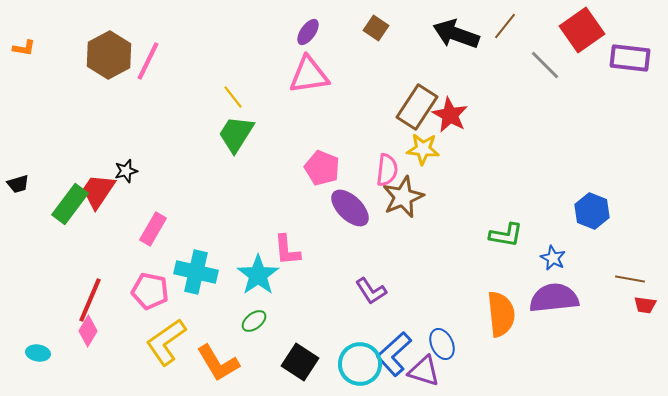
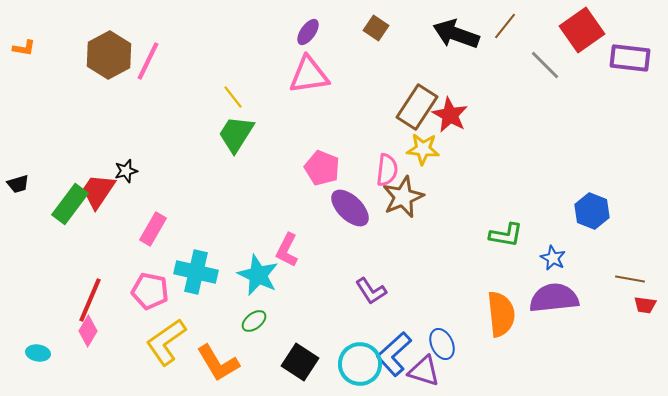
pink L-shape at (287, 250): rotated 32 degrees clockwise
cyan star at (258, 275): rotated 12 degrees counterclockwise
